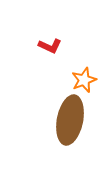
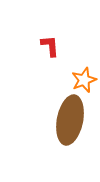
red L-shape: rotated 120 degrees counterclockwise
